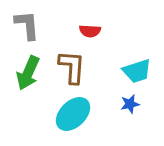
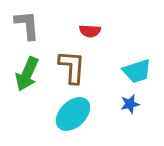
green arrow: moved 1 px left, 1 px down
